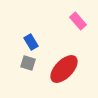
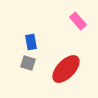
blue rectangle: rotated 21 degrees clockwise
red ellipse: moved 2 px right
